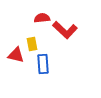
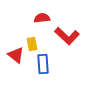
red L-shape: moved 2 px right, 6 px down
red triangle: rotated 24 degrees clockwise
